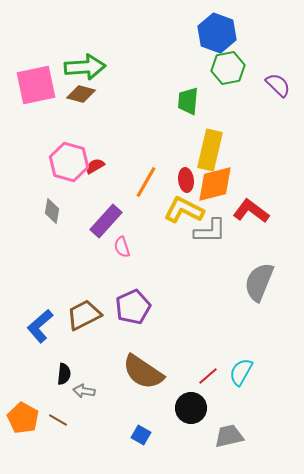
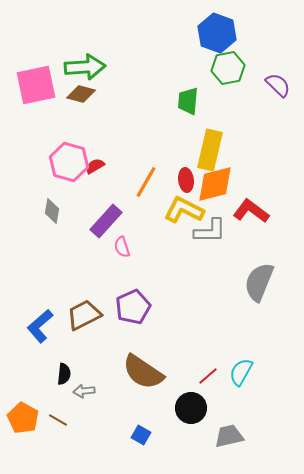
gray arrow: rotated 15 degrees counterclockwise
